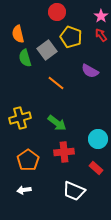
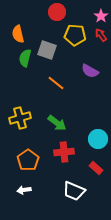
yellow pentagon: moved 4 px right, 2 px up; rotated 15 degrees counterclockwise
gray square: rotated 36 degrees counterclockwise
green semicircle: rotated 30 degrees clockwise
